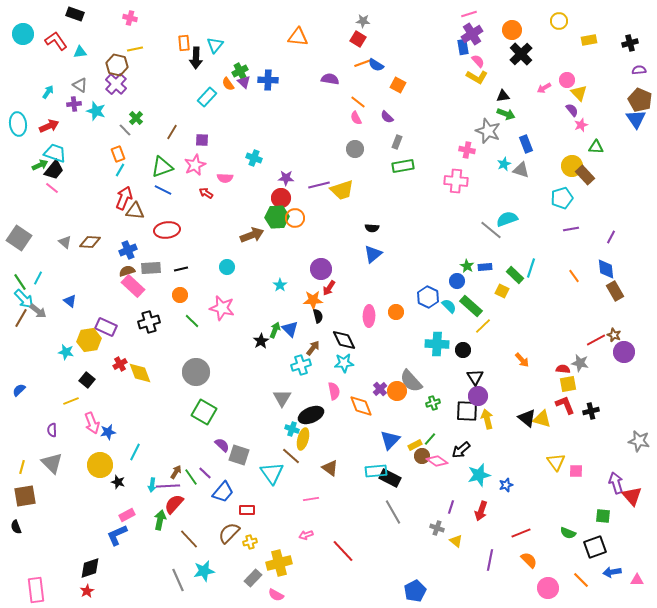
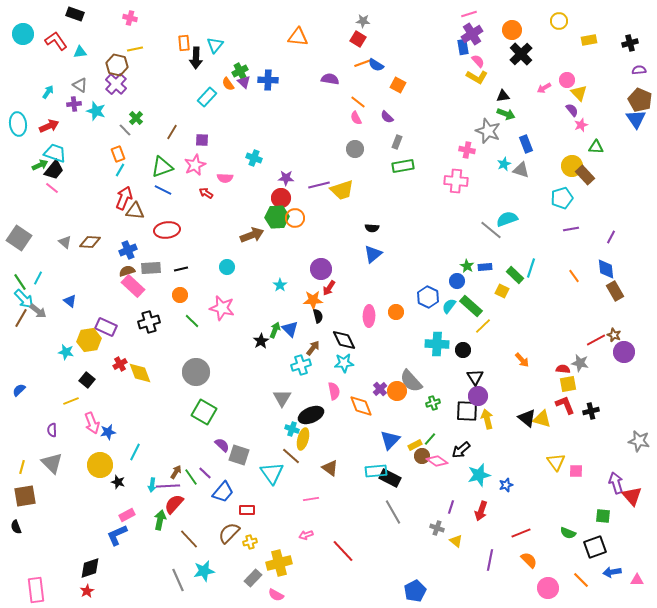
cyan semicircle at (449, 306): rotated 98 degrees counterclockwise
